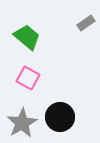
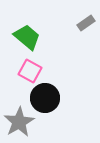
pink square: moved 2 px right, 7 px up
black circle: moved 15 px left, 19 px up
gray star: moved 3 px left, 1 px up
